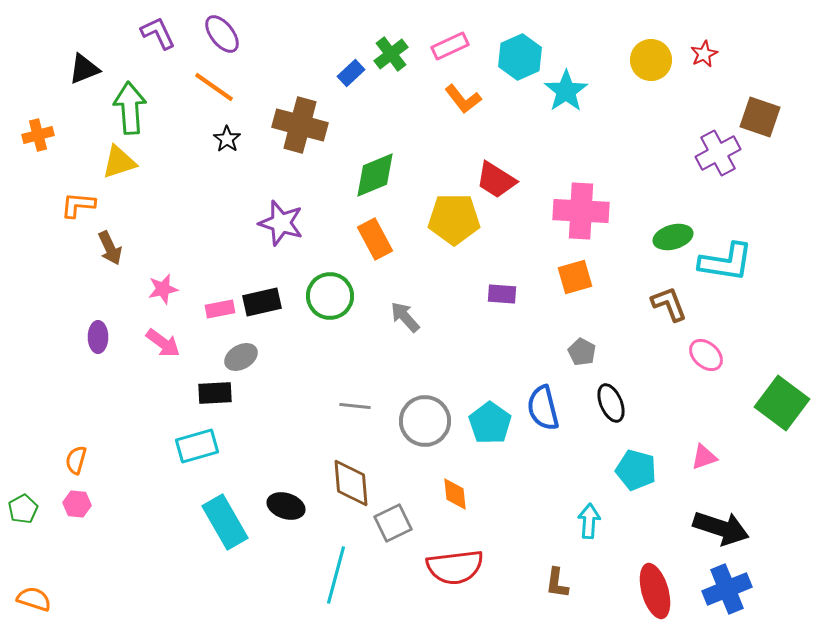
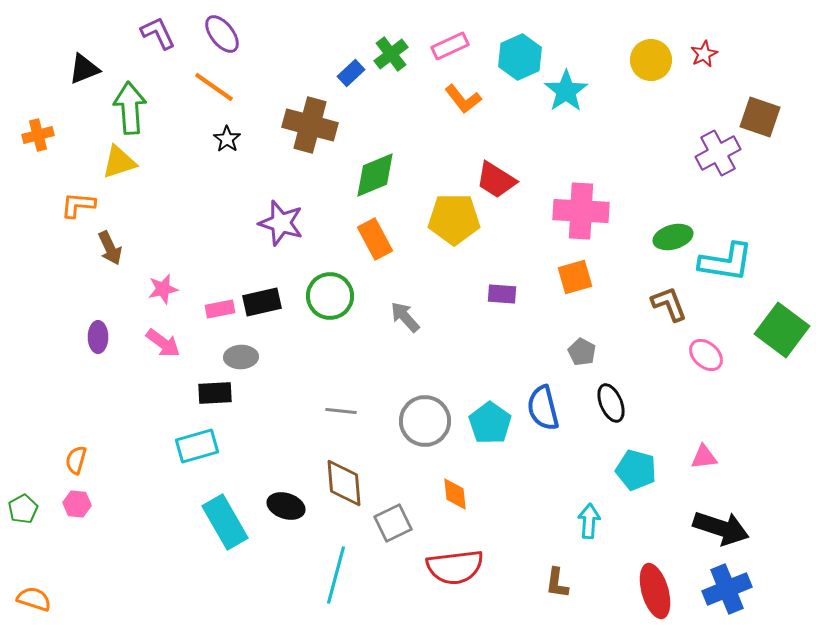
brown cross at (300, 125): moved 10 px right
gray ellipse at (241, 357): rotated 28 degrees clockwise
green square at (782, 403): moved 73 px up
gray line at (355, 406): moved 14 px left, 5 px down
pink triangle at (704, 457): rotated 12 degrees clockwise
brown diamond at (351, 483): moved 7 px left
